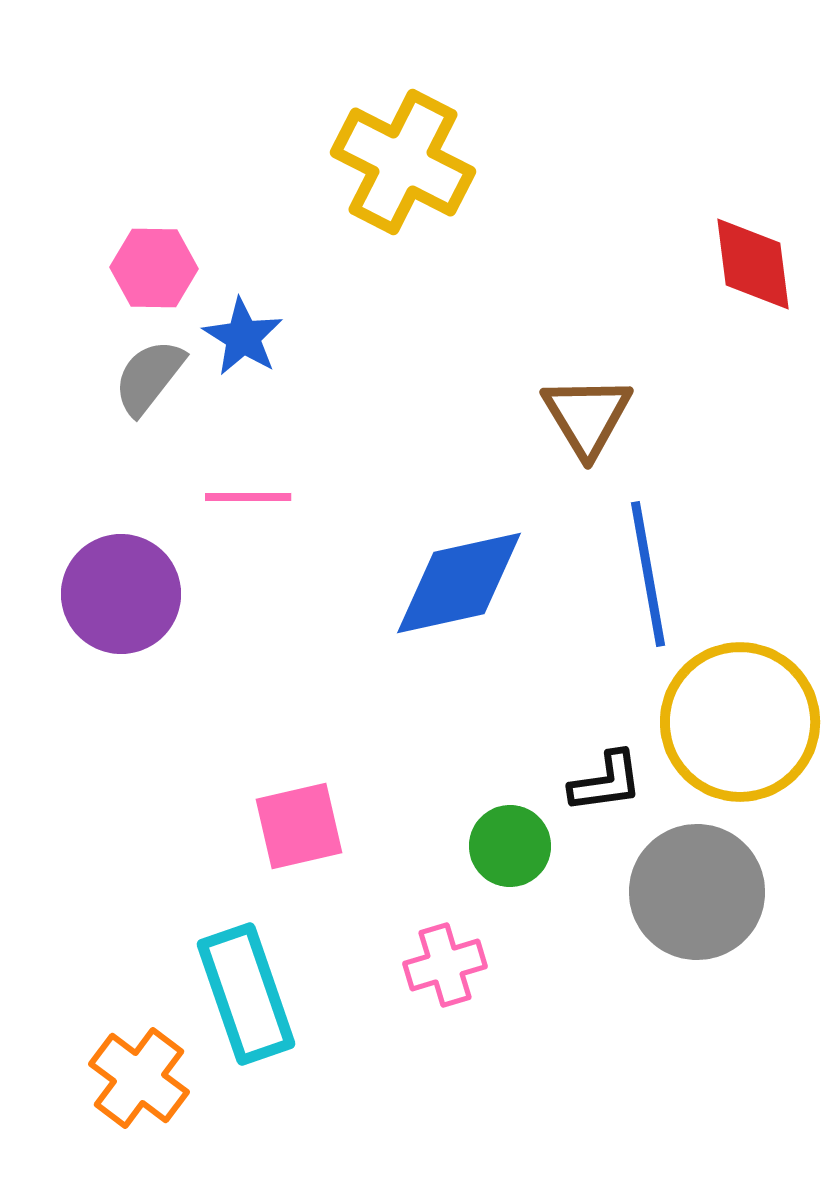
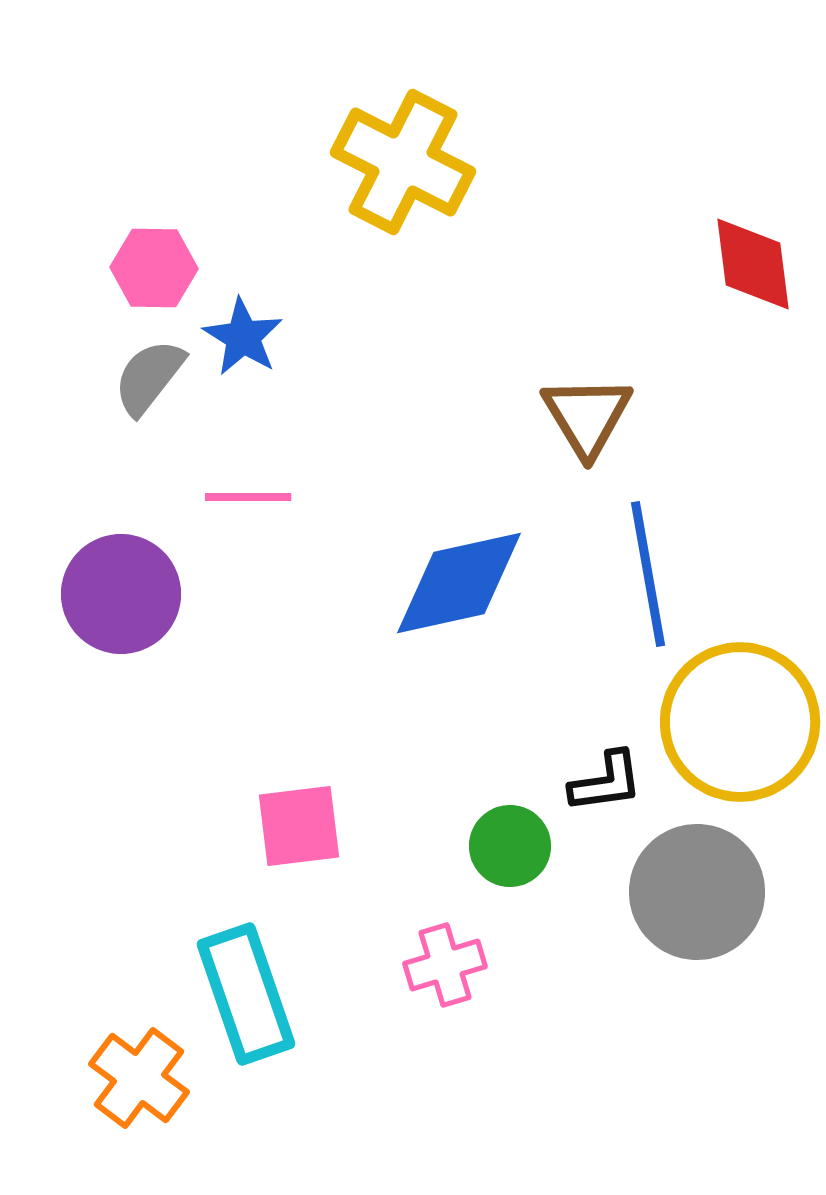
pink square: rotated 6 degrees clockwise
